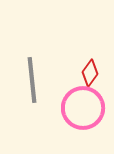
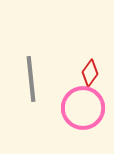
gray line: moved 1 px left, 1 px up
